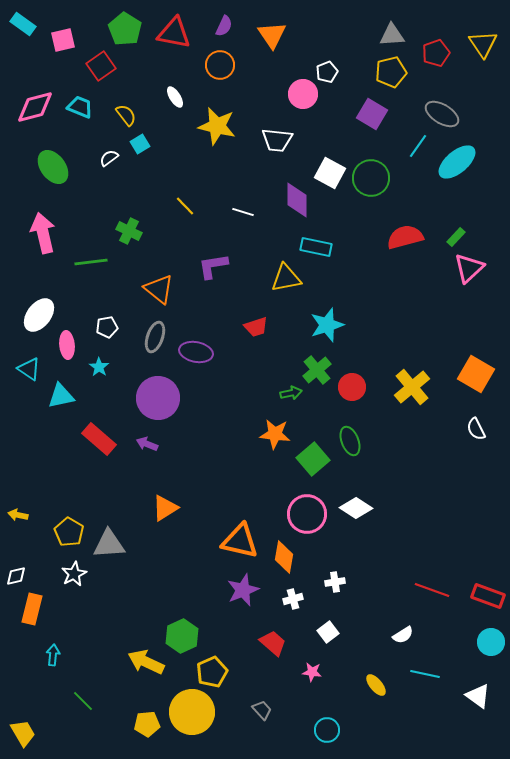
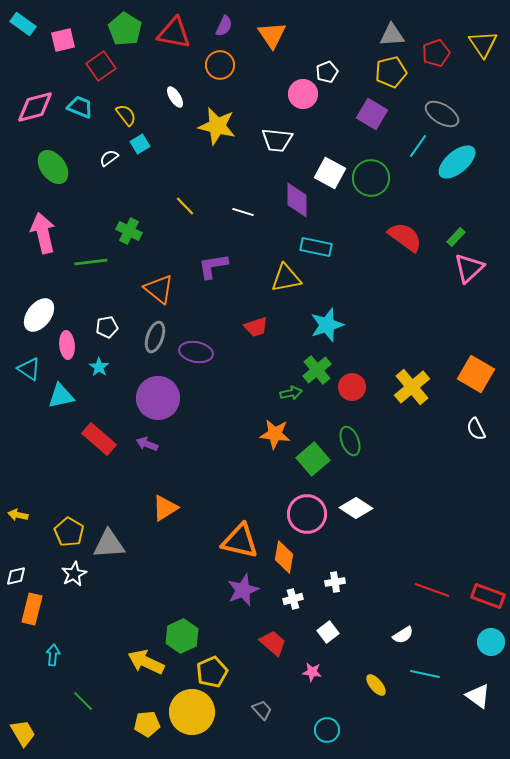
red semicircle at (405, 237): rotated 51 degrees clockwise
